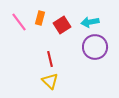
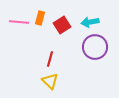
pink line: rotated 48 degrees counterclockwise
red line: rotated 28 degrees clockwise
